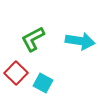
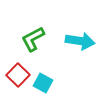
red square: moved 2 px right, 2 px down
